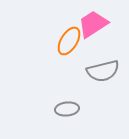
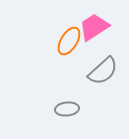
pink trapezoid: moved 1 px right, 3 px down
gray semicircle: rotated 28 degrees counterclockwise
